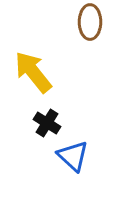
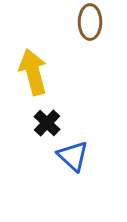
yellow arrow: rotated 24 degrees clockwise
black cross: rotated 12 degrees clockwise
